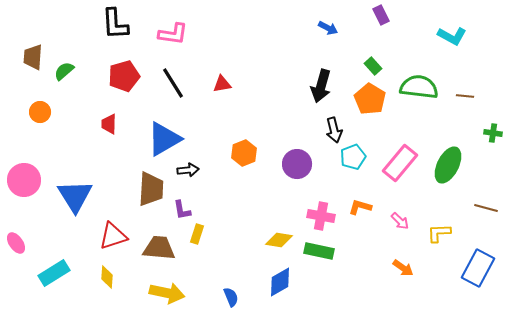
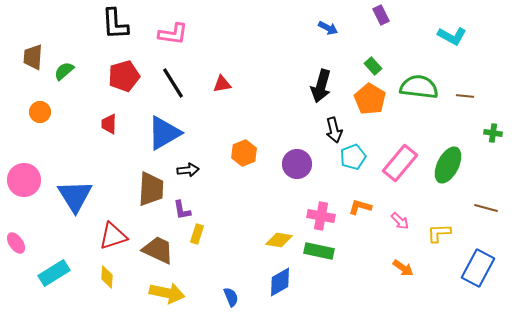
blue triangle at (164, 139): moved 6 px up
brown trapezoid at (159, 248): moved 1 px left, 2 px down; rotated 20 degrees clockwise
